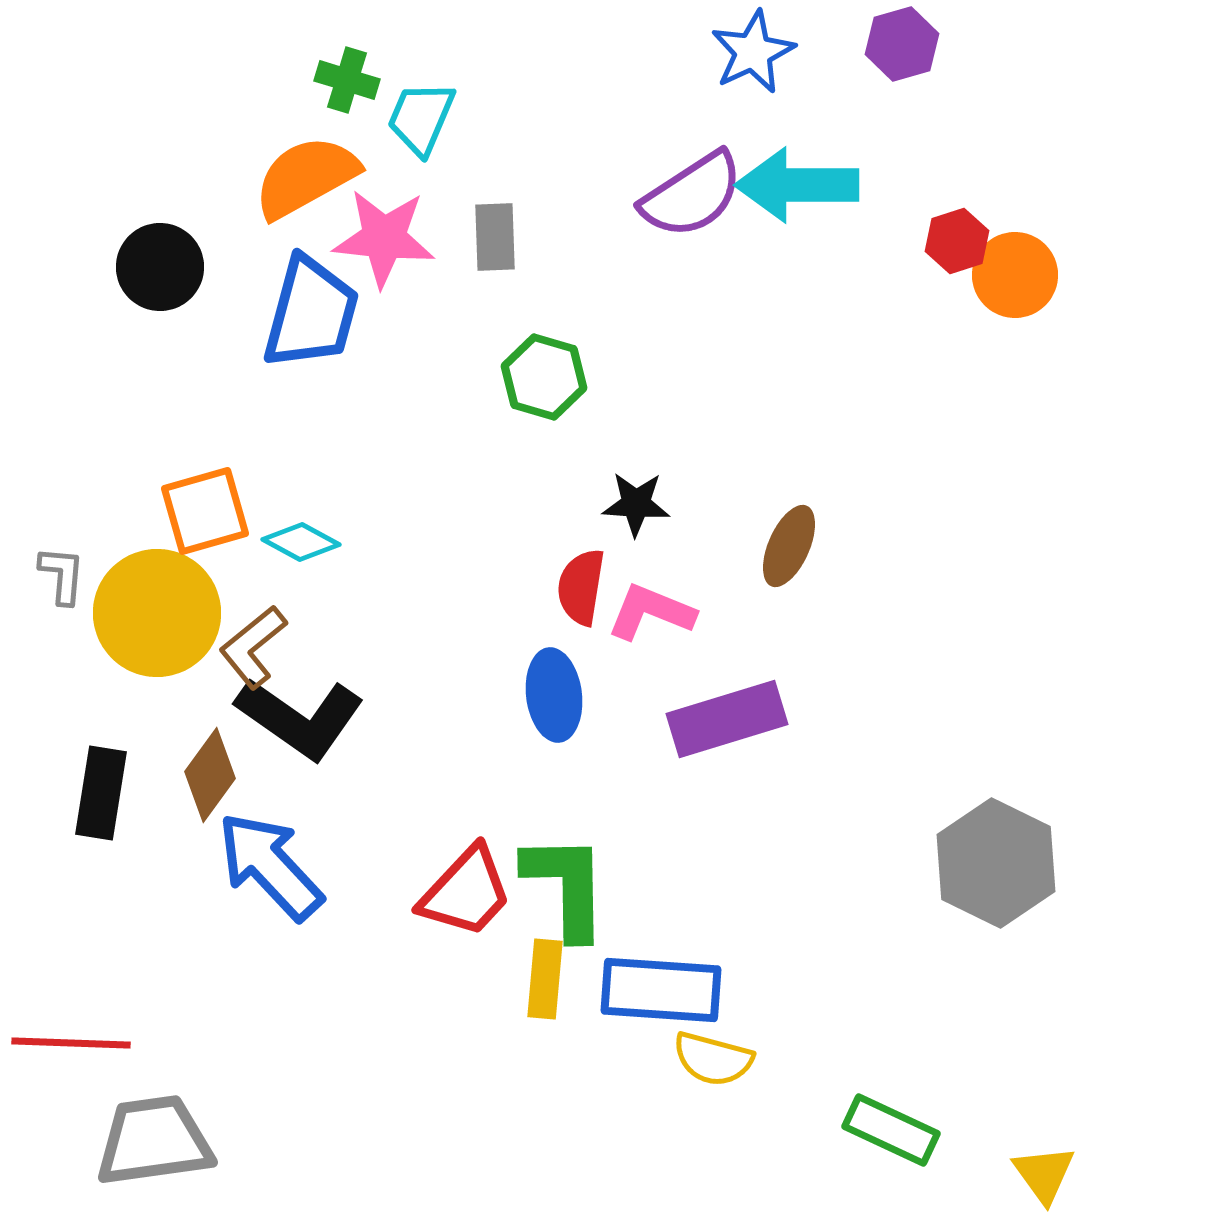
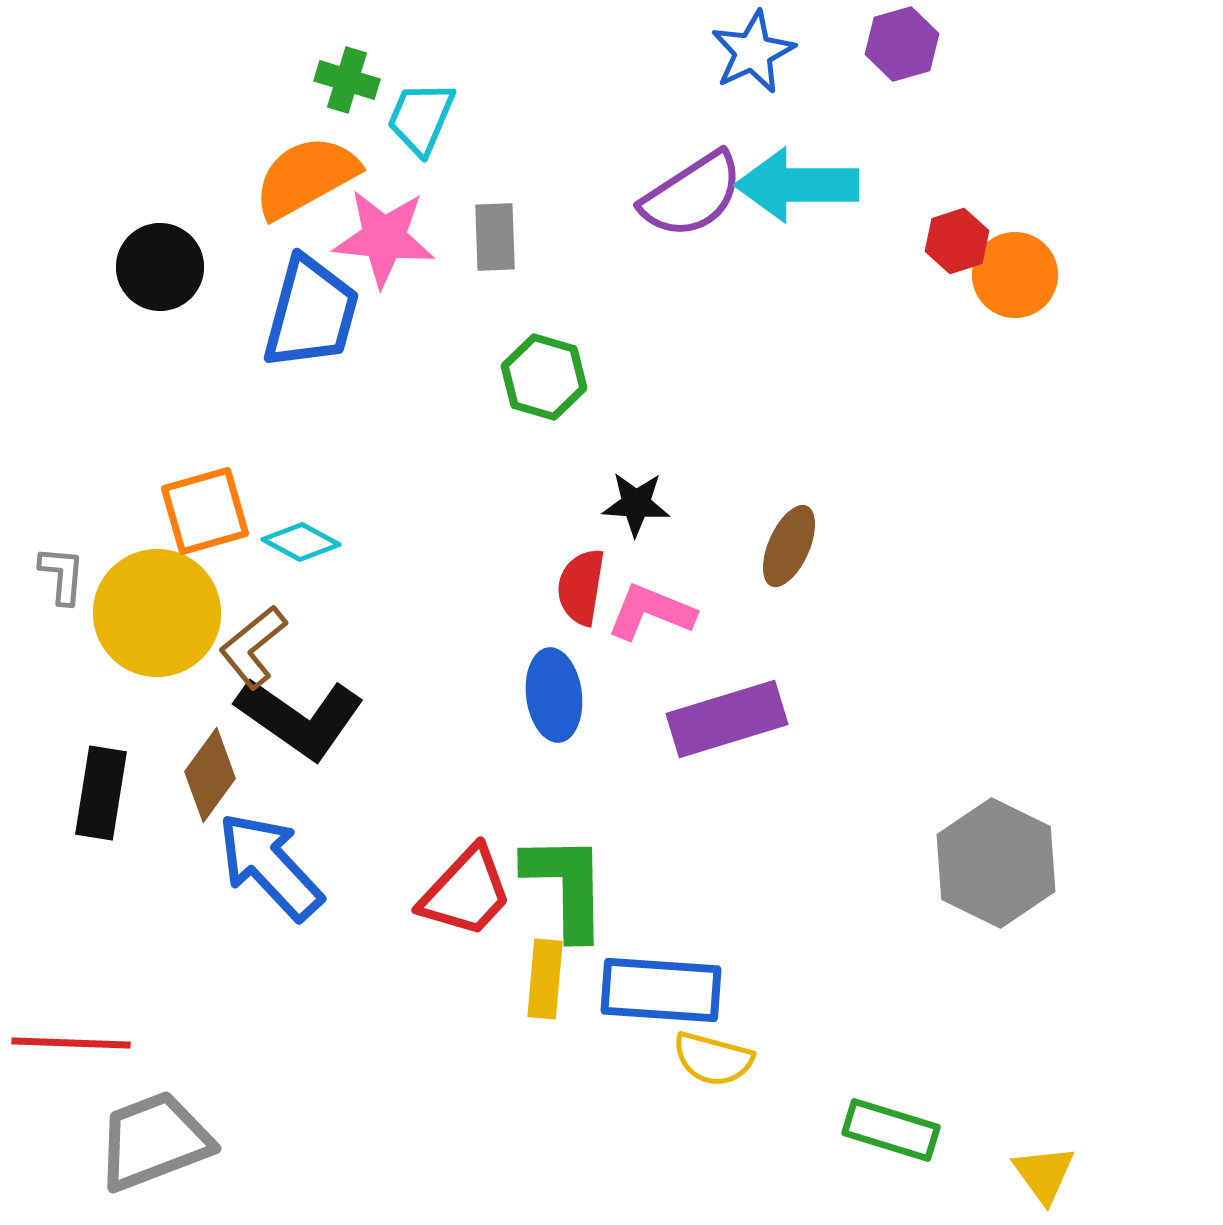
green rectangle: rotated 8 degrees counterclockwise
gray trapezoid: rotated 13 degrees counterclockwise
